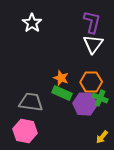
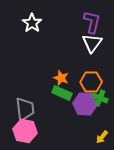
white triangle: moved 1 px left, 1 px up
gray trapezoid: moved 6 px left, 7 px down; rotated 75 degrees clockwise
